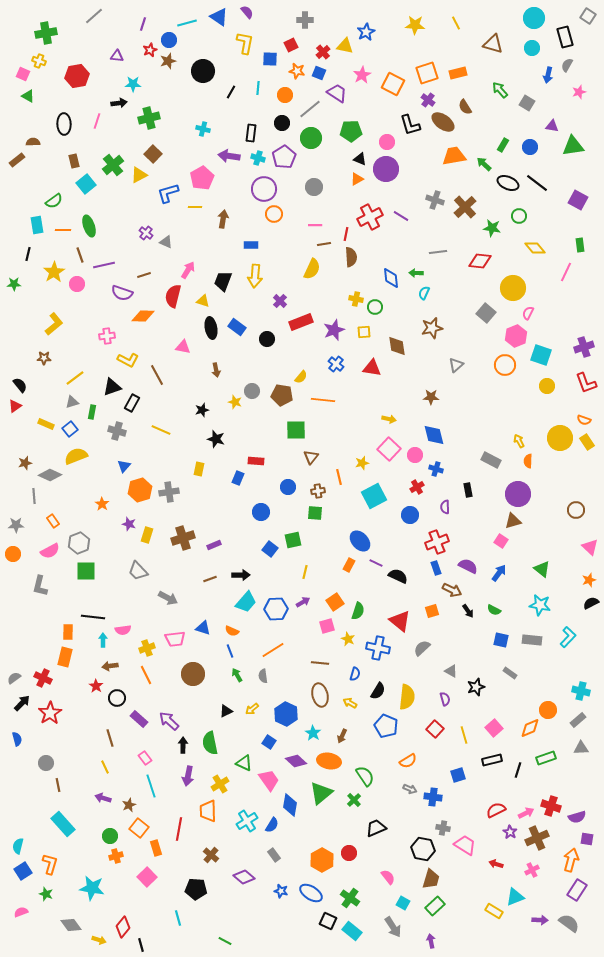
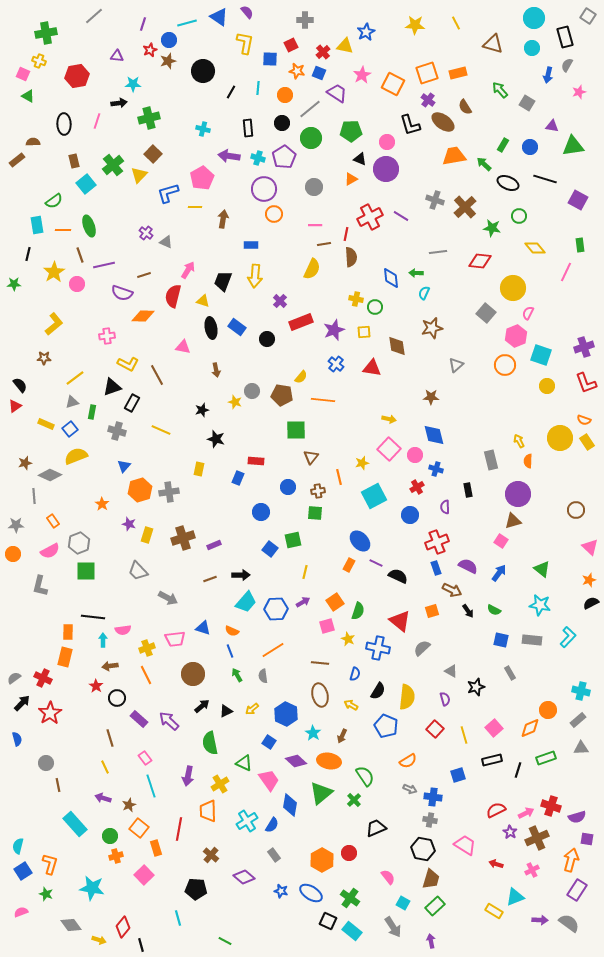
black rectangle at (251, 133): moved 3 px left, 5 px up; rotated 12 degrees counterclockwise
yellow triangle at (139, 175): rotated 18 degrees counterclockwise
orange triangle at (357, 179): moved 6 px left
black line at (537, 183): moved 8 px right, 4 px up; rotated 20 degrees counterclockwise
yellow L-shape at (128, 360): moved 4 px down
gray rectangle at (491, 460): rotated 48 degrees clockwise
gray rectangle at (510, 673): rotated 24 degrees clockwise
yellow arrow at (350, 703): moved 1 px right, 2 px down
black arrow at (183, 745): moved 19 px right, 39 px up; rotated 49 degrees clockwise
cyan rectangle at (63, 824): moved 12 px right
gray cross at (443, 828): moved 13 px left, 8 px up
pink square at (147, 877): moved 3 px left, 2 px up
